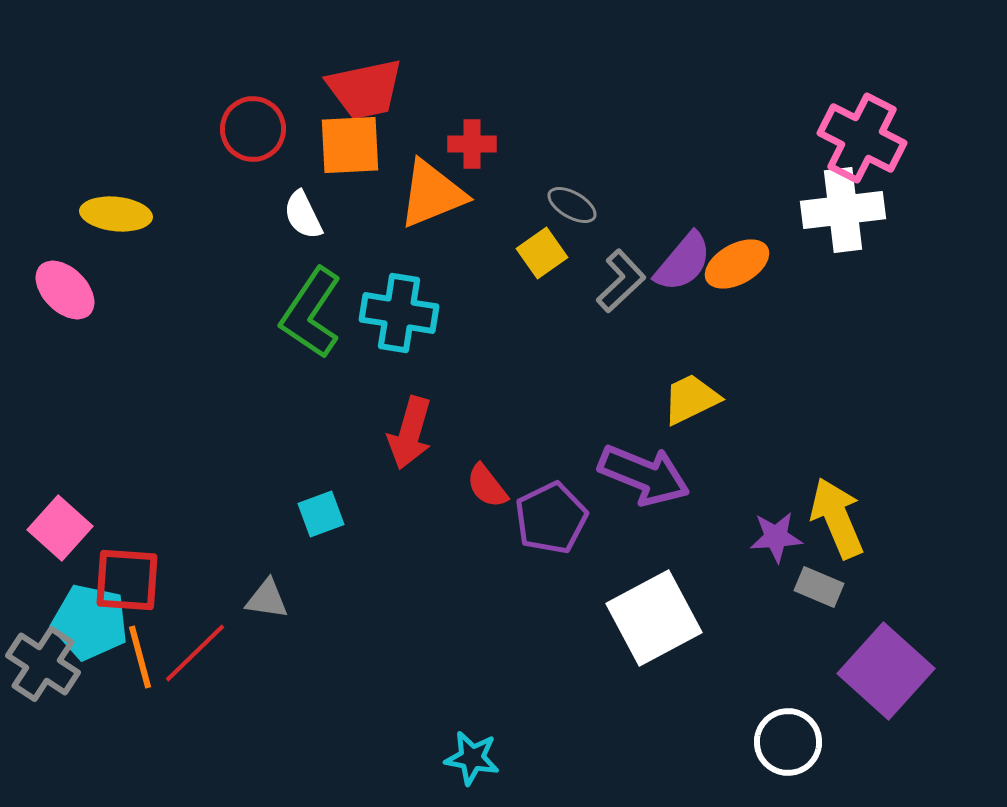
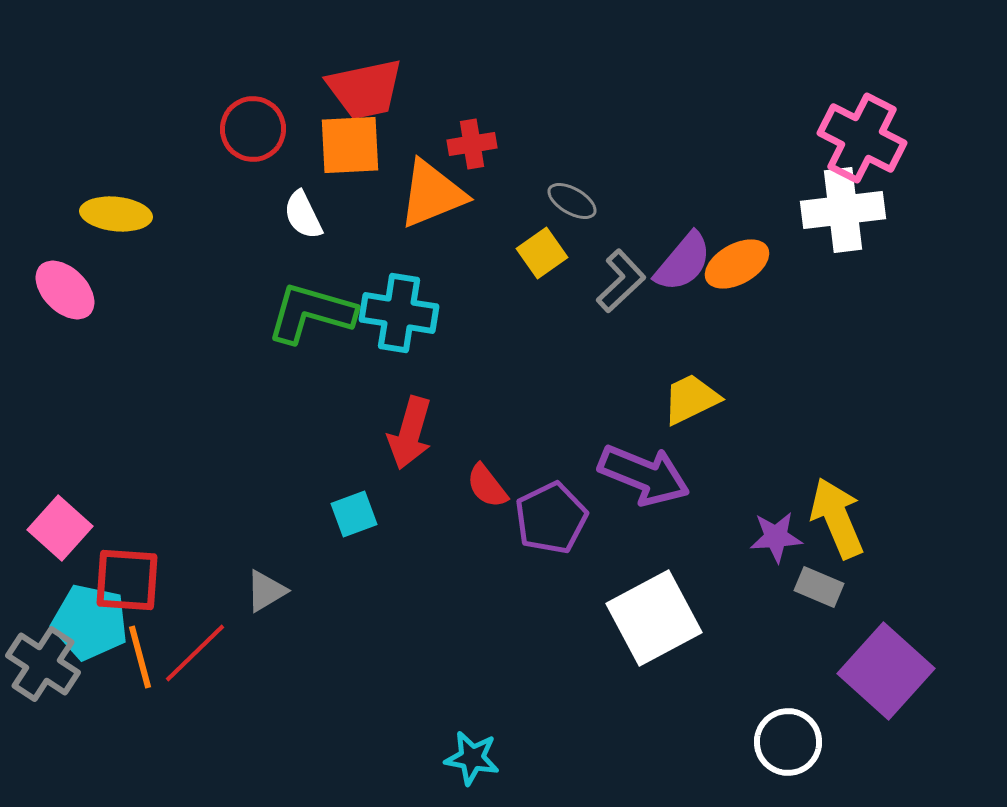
red cross: rotated 9 degrees counterclockwise
gray ellipse: moved 4 px up
green L-shape: rotated 72 degrees clockwise
cyan square: moved 33 px right
gray triangle: moved 1 px left, 8 px up; rotated 39 degrees counterclockwise
